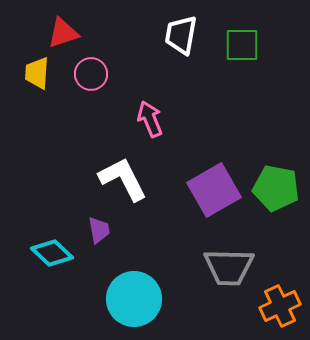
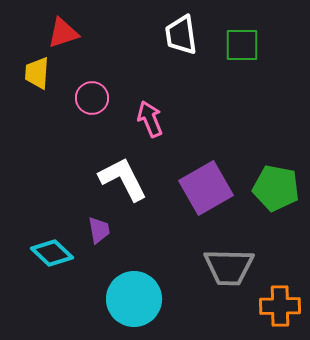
white trapezoid: rotated 18 degrees counterclockwise
pink circle: moved 1 px right, 24 px down
purple square: moved 8 px left, 2 px up
orange cross: rotated 24 degrees clockwise
